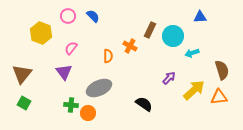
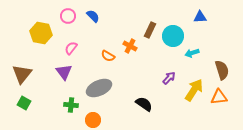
yellow hexagon: rotated 10 degrees counterclockwise
orange semicircle: rotated 120 degrees clockwise
yellow arrow: rotated 15 degrees counterclockwise
orange circle: moved 5 px right, 7 px down
